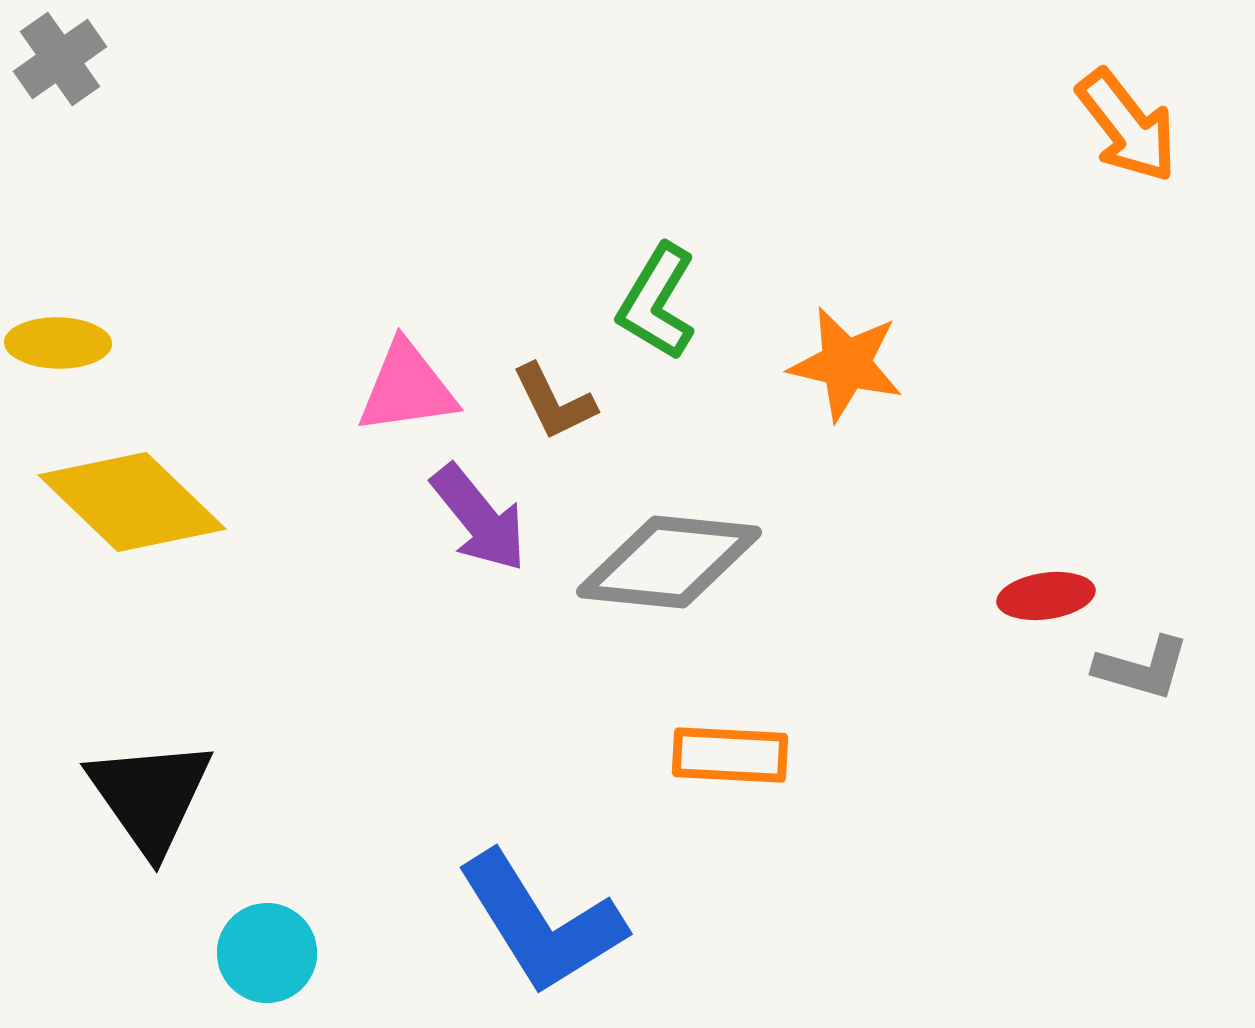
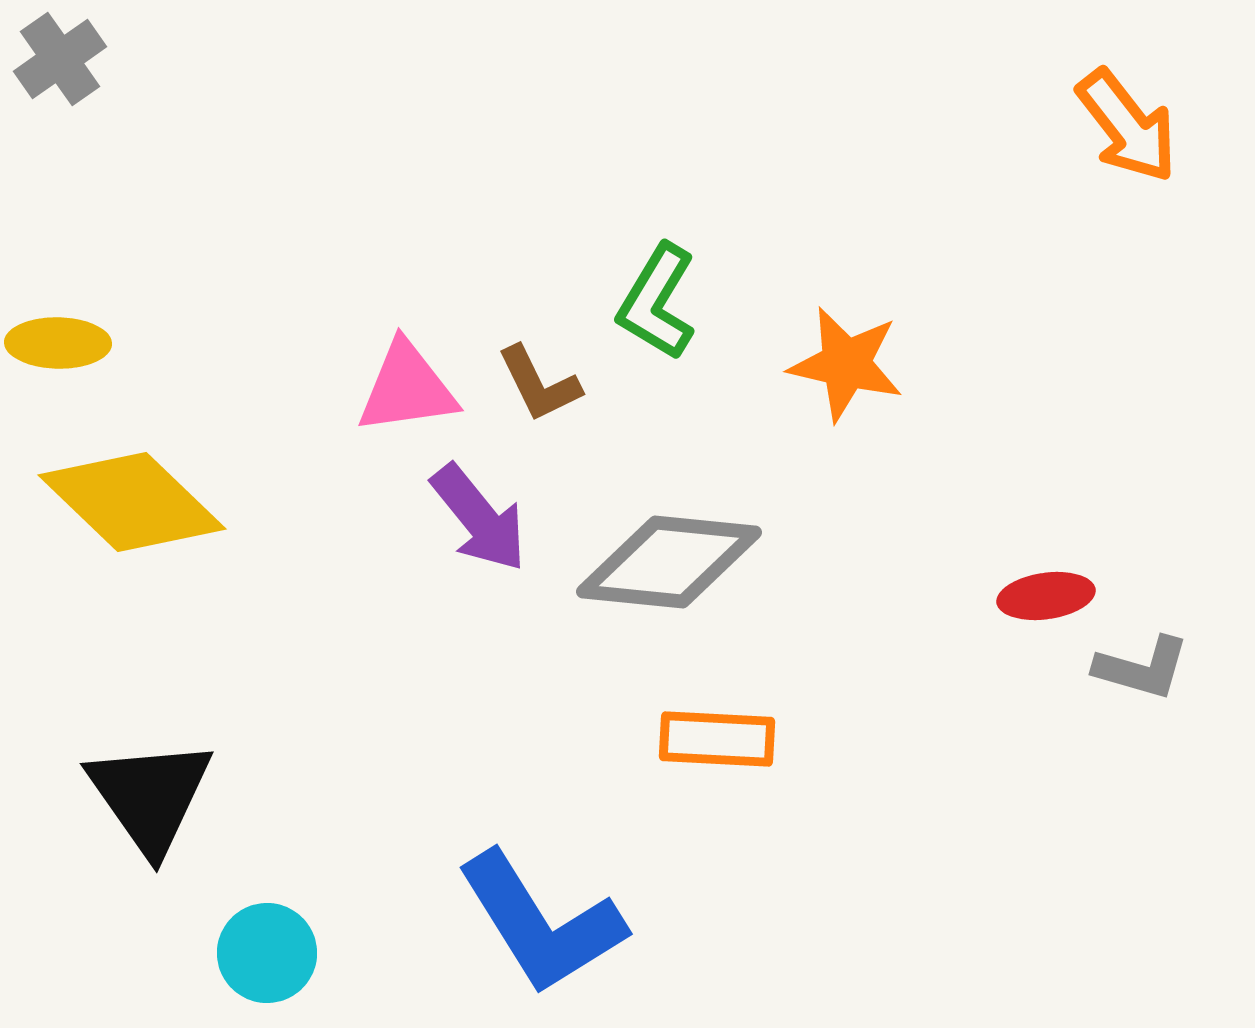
brown L-shape: moved 15 px left, 18 px up
orange rectangle: moved 13 px left, 16 px up
